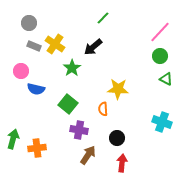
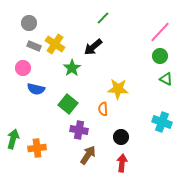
pink circle: moved 2 px right, 3 px up
black circle: moved 4 px right, 1 px up
